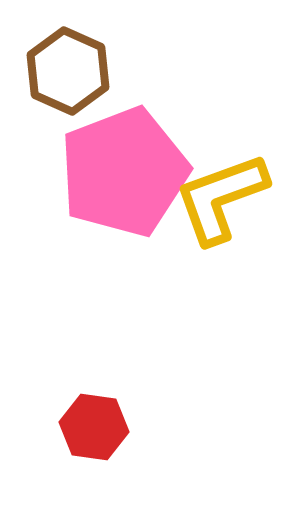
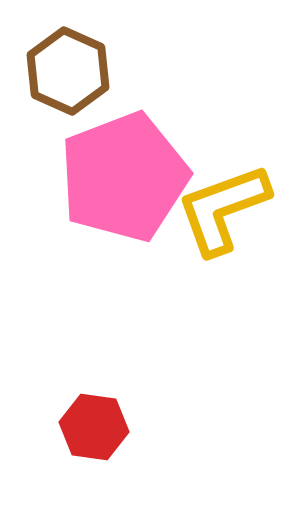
pink pentagon: moved 5 px down
yellow L-shape: moved 2 px right, 11 px down
